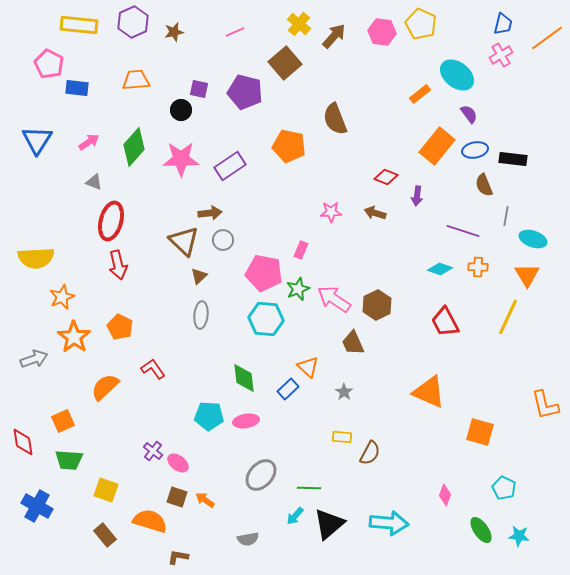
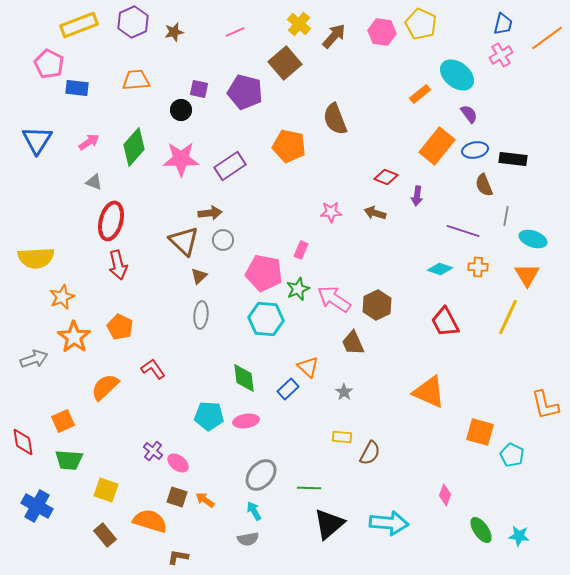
yellow rectangle at (79, 25): rotated 27 degrees counterclockwise
cyan pentagon at (504, 488): moved 8 px right, 33 px up
cyan arrow at (295, 516): moved 41 px left, 5 px up; rotated 108 degrees clockwise
